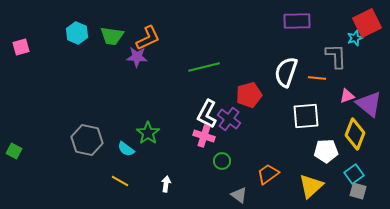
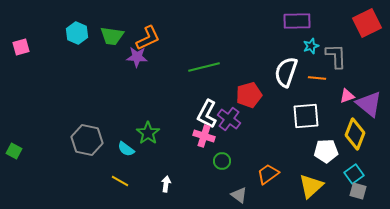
cyan star: moved 44 px left, 8 px down
